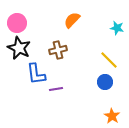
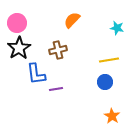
black star: rotated 15 degrees clockwise
yellow line: rotated 54 degrees counterclockwise
